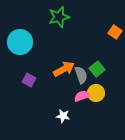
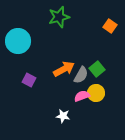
orange square: moved 5 px left, 6 px up
cyan circle: moved 2 px left, 1 px up
gray semicircle: rotated 48 degrees clockwise
